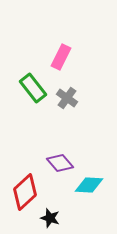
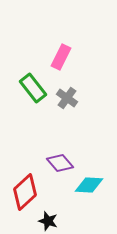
black star: moved 2 px left, 3 px down
